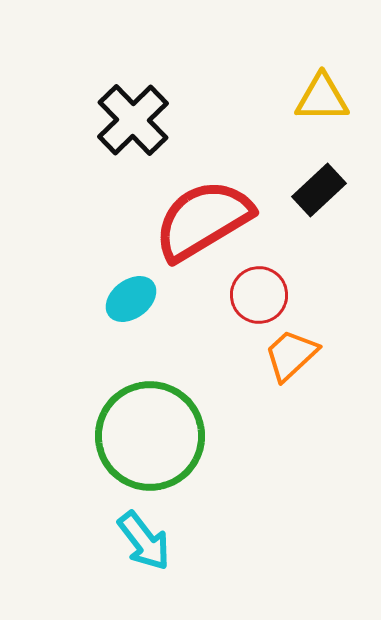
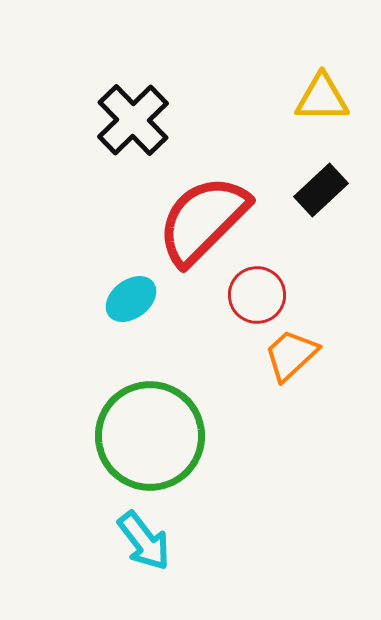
black rectangle: moved 2 px right
red semicircle: rotated 14 degrees counterclockwise
red circle: moved 2 px left
